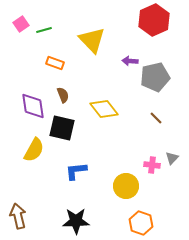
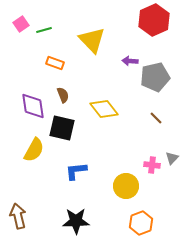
orange hexagon: rotated 20 degrees clockwise
